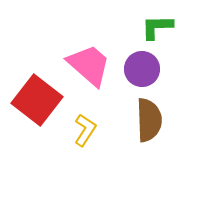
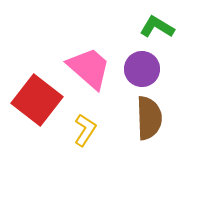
green L-shape: rotated 32 degrees clockwise
pink trapezoid: moved 3 px down
brown semicircle: moved 2 px up
